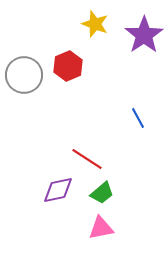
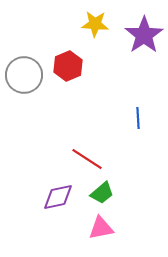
yellow star: rotated 16 degrees counterclockwise
blue line: rotated 25 degrees clockwise
purple diamond: moved 7 px down
